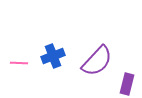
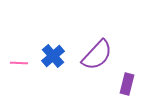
blue cross: rotated 20 degrees counterclockwise
purple semicircle: moved 6 px up
